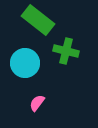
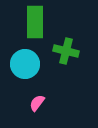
green rectangle: moved 3 px left, 2 px down; rotated 52 degrees clockwise
cyan circle: moved 1 px down
